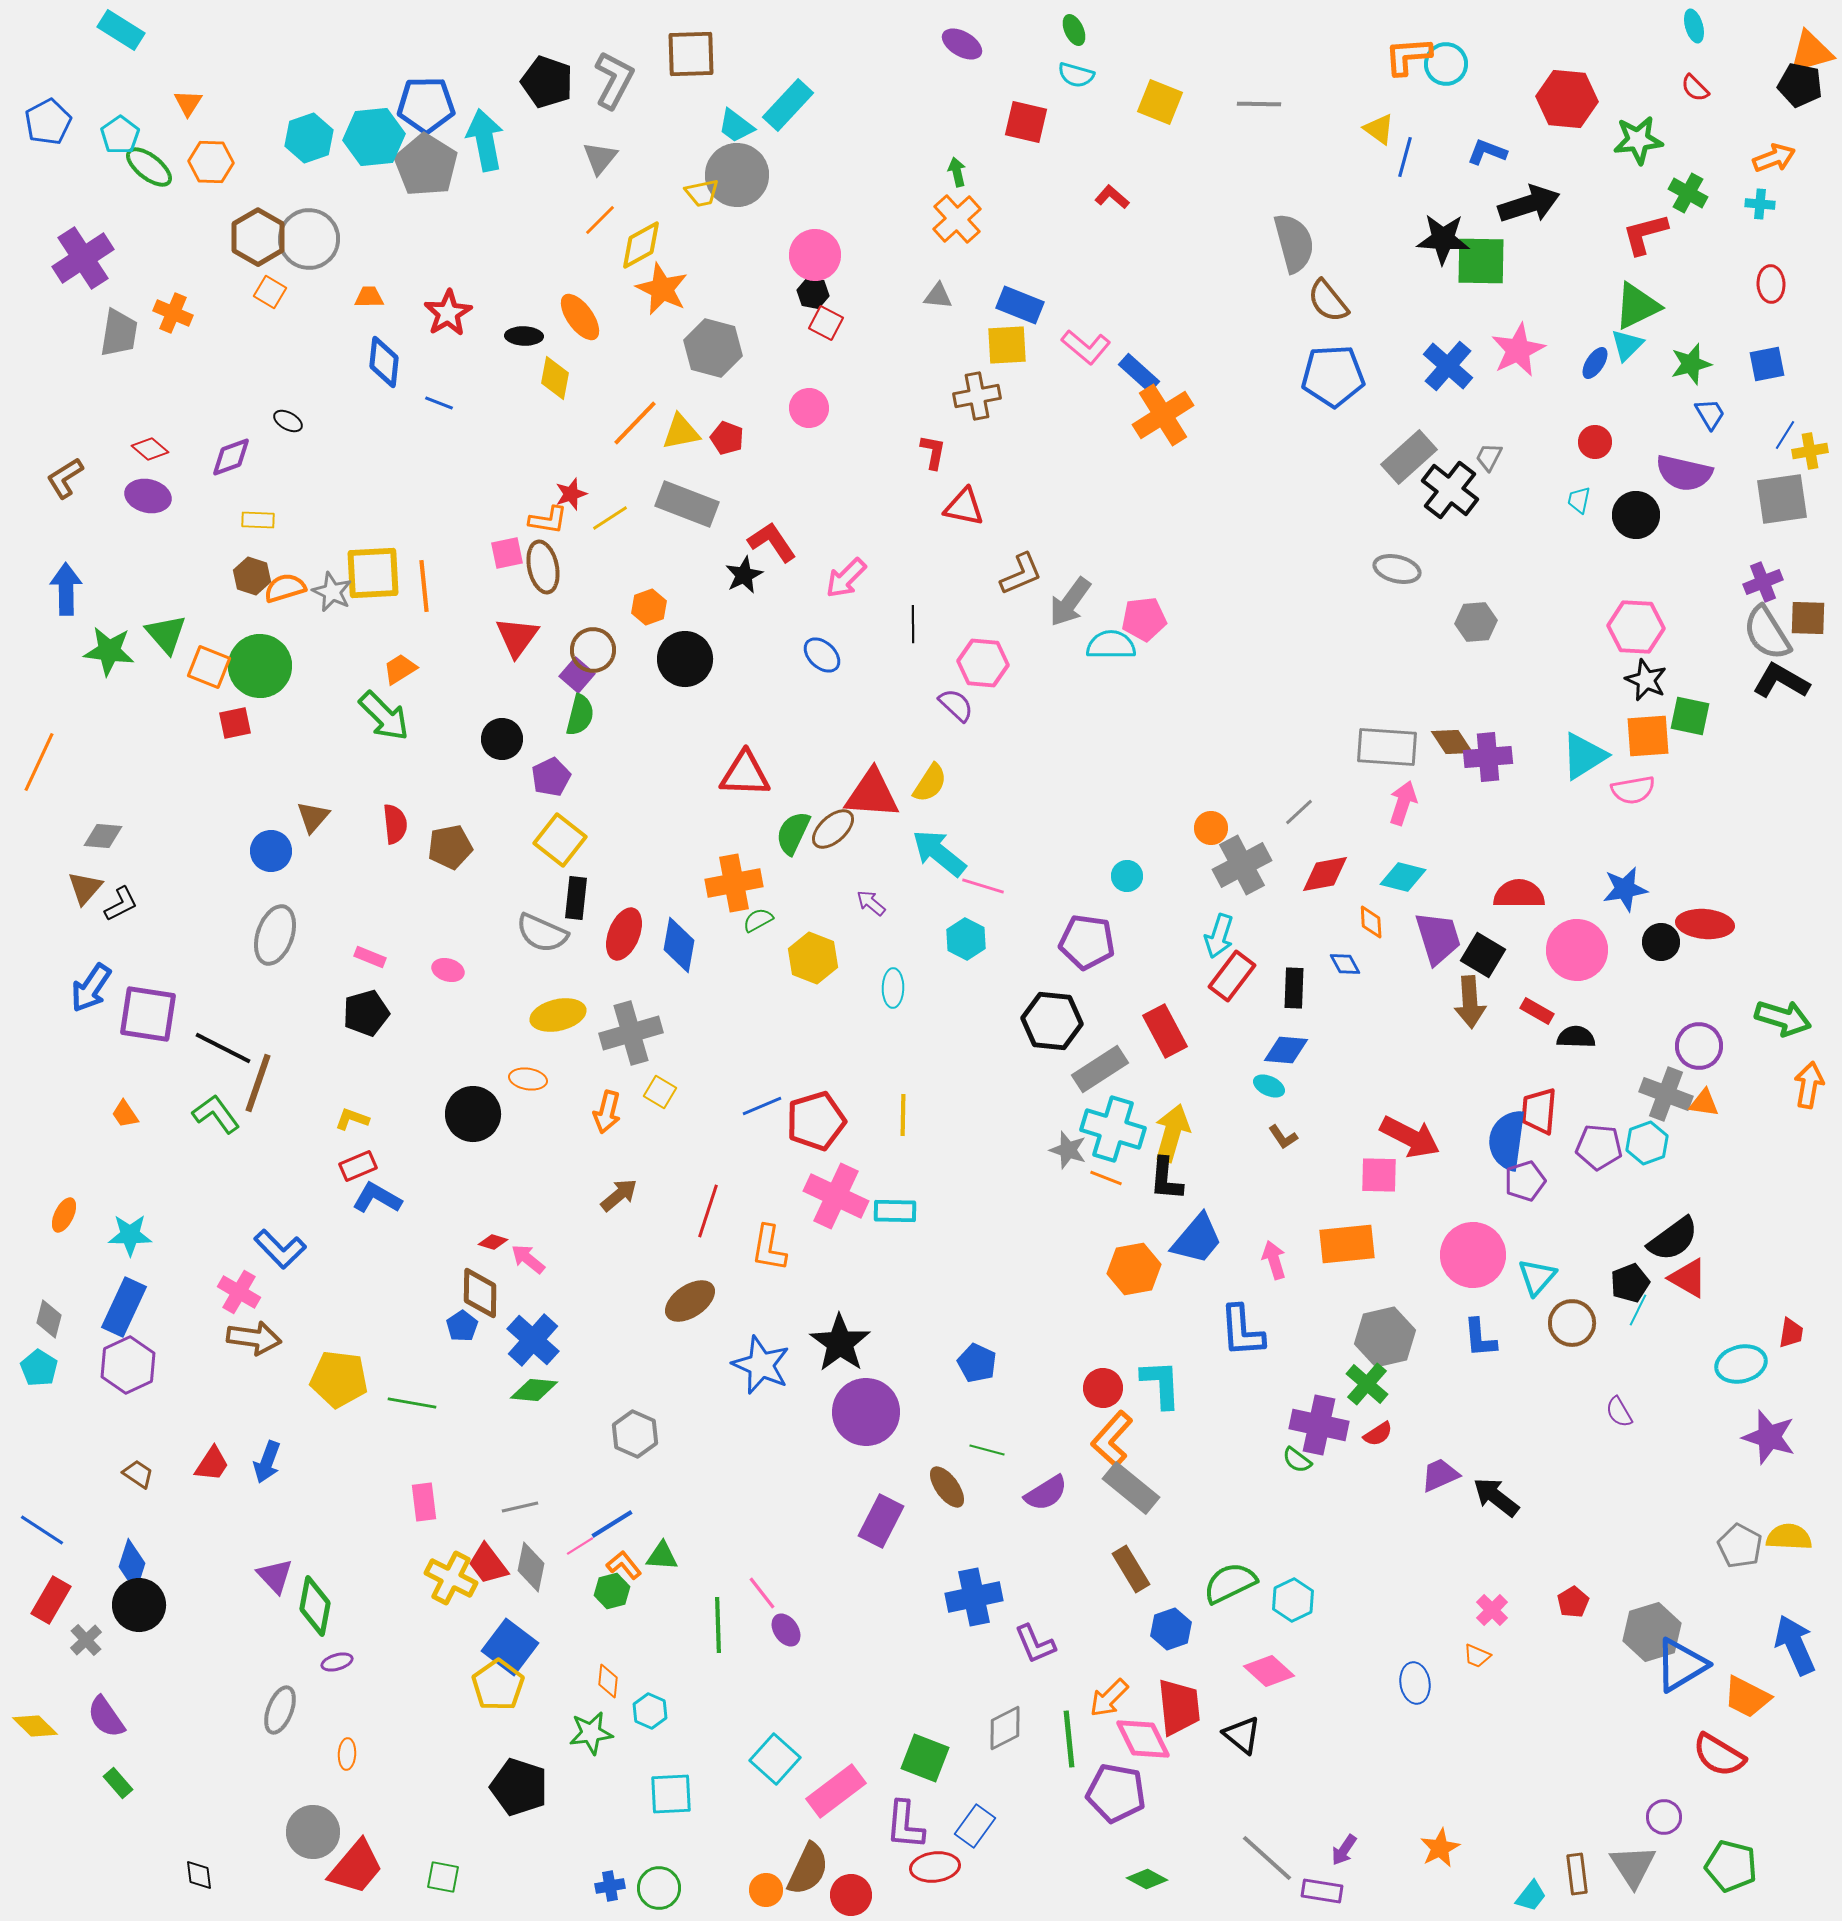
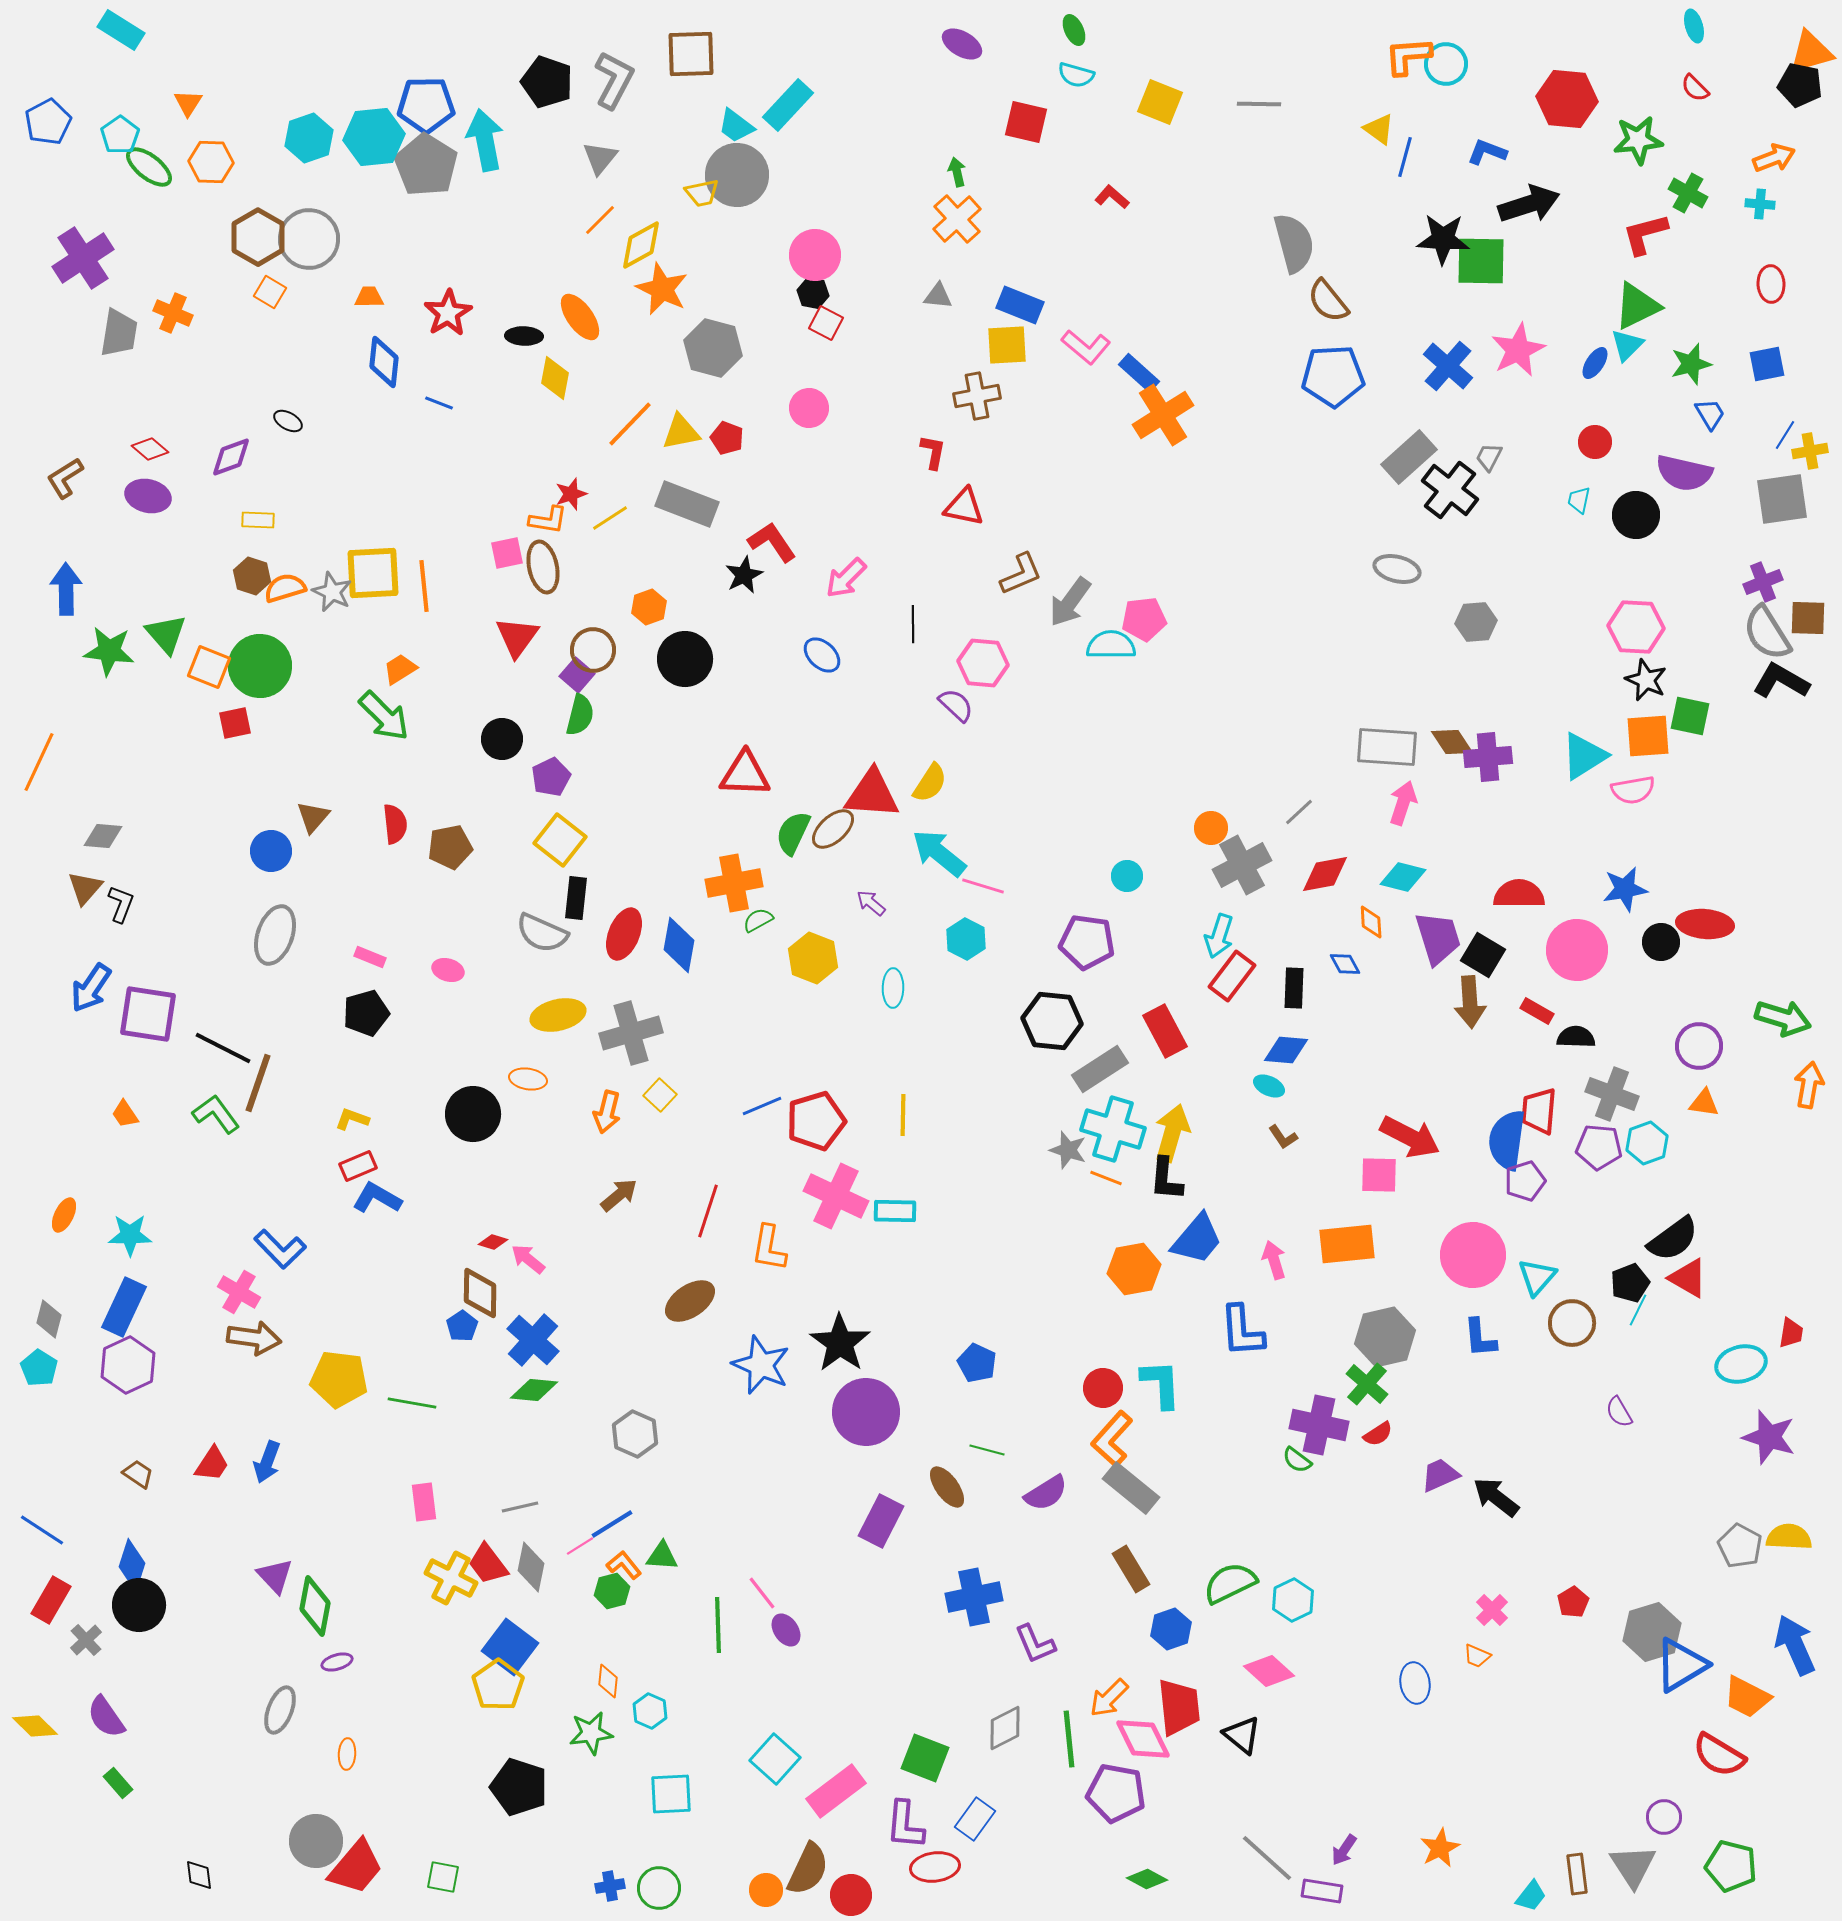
orange line at (635, 423): moved 5 px left, 1 px down
black L-shape at (121, 904): rotated 42 degrees counterclockwise
yellow square at (660, 1092): moved 3 px down; rotated 12 degrees clockwise
gray cross at (1666, 1094): moved 54 px left
blue rectangle at (975, 1826): moved 7 px up
gray circle at (313, 1832): moved 3 px right, 9 px down
